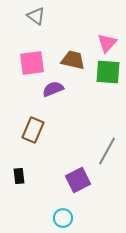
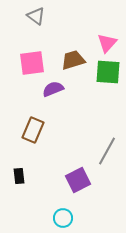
brown trapezoid: rotated 30 degrees counterclockwise
